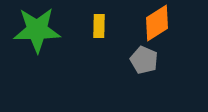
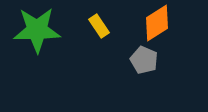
yellow rectangle: rotated 35 degrees counterclockwise
